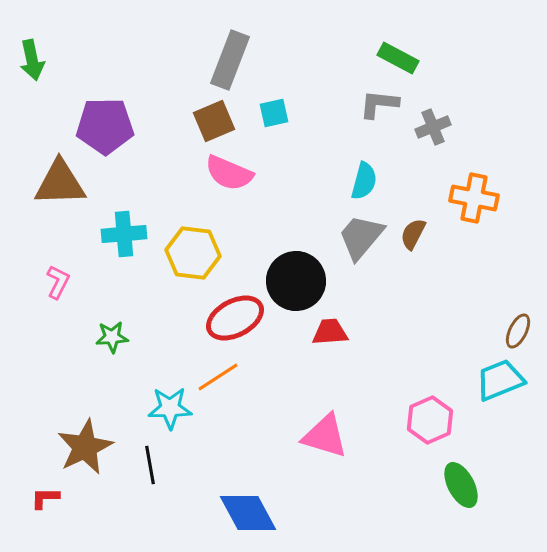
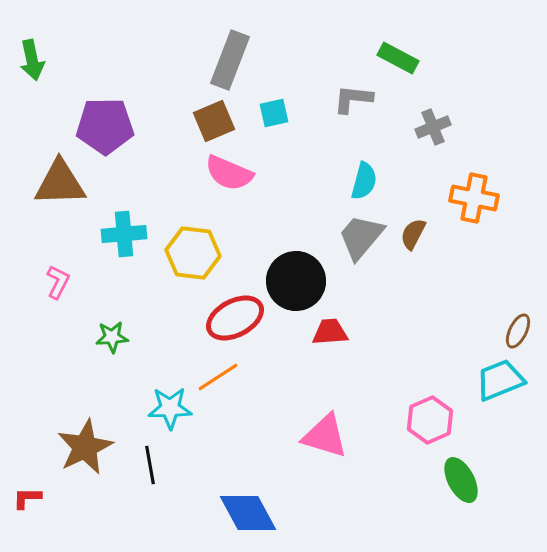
gray L-shape: moved 26 px left, 5 px up
green ellipse: moved 5 px up
red L-shape: moved 18 px left
